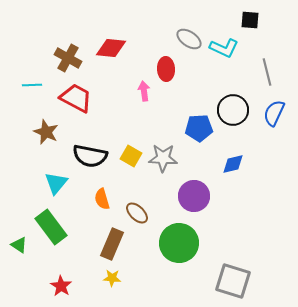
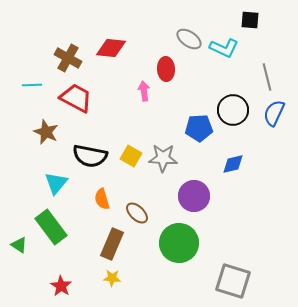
gray line: moved 5 px down
